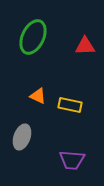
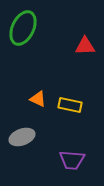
green ellipse: moved 10 px left, 9 px up
orange triangle: moved 3 px down
gray ellipse: rotated 50 degrees clockwise
